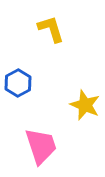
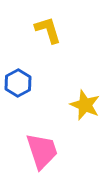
yellow L-shape: moved 3 px left, 1 px down
pink trapezoid: moved 1 px right, 5 px down
